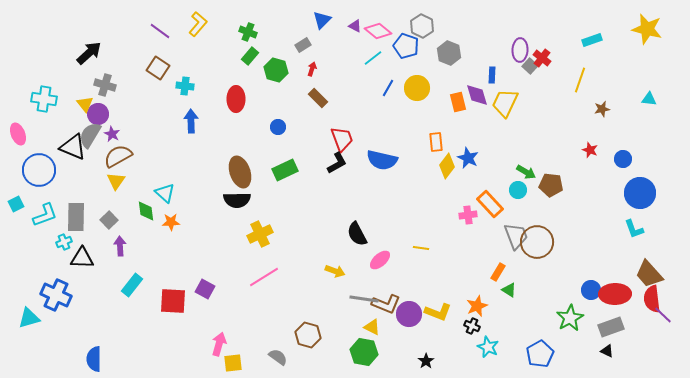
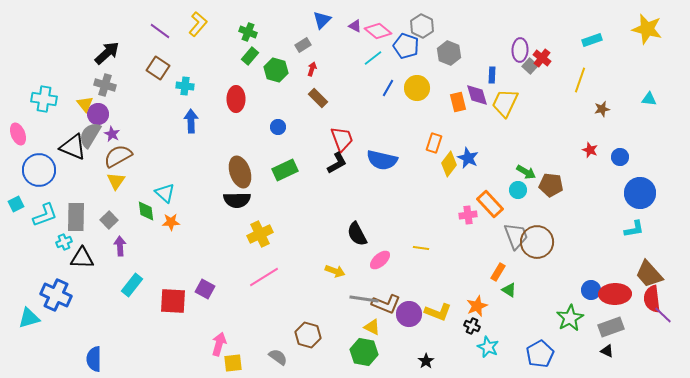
black arrow at (89, 53): moved 18 px right
orange rectangle at (436, 142): moved 2 px left, 1 px down; rotated 24 degrees clockwise
blue circle at (623, 159): moved 3 px left, 2 px up
yellow diamond at (447, 166): moved 2 px right, 2 px up
cyan L-shape at (634, 229): rotated 80 degrees counterclockwise
